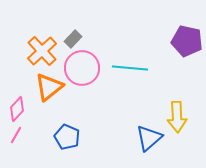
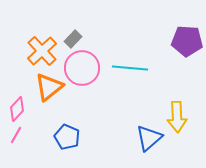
purple pentagon: rotated 8 degrees counterclockwise
